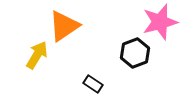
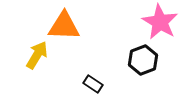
pink star: rotated 27 degrees counterclockwise
orange triangle: rotated 36 degrees clockwise
black hexagon: moved 8 px right, 7 px down
